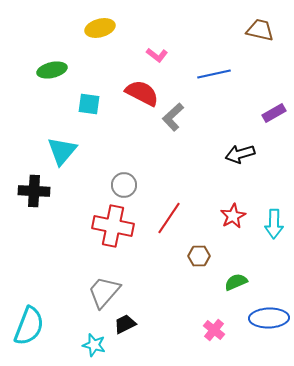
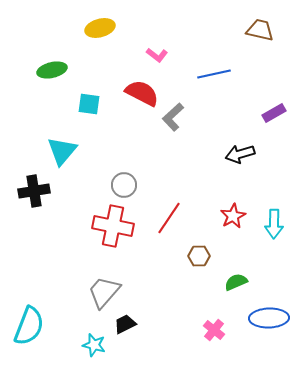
black cross: rotated 12 degrees counterclockwise
